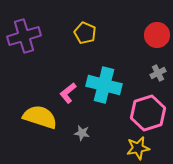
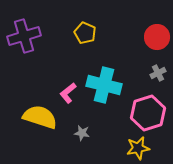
red circle: moved 2 px down
